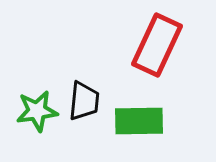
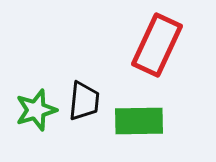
green star: moved 1 px left, 1 px up; rotated 9 degrees counterclockwise
